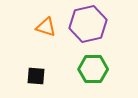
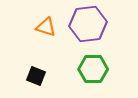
purple hexagon: rotated 6 degrees clockwise
black square: rotated 18 degrees clockwise
